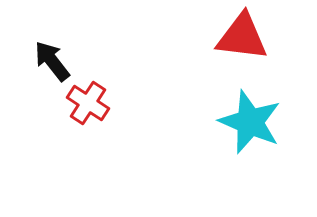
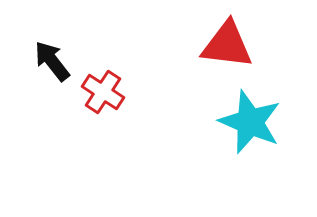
red triangle: moved 15 px left, 8 px down
red cross: moved 15 px right, 11 px up
